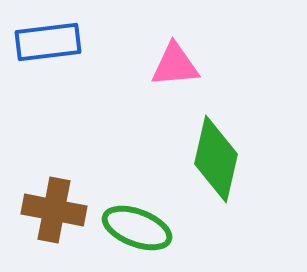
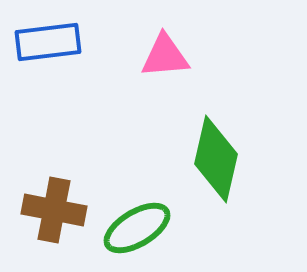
pink triangle: moved 10 px left, 9 px up
green ellipse: rotated 52 degrees counterclockwise
